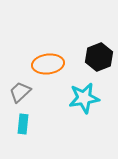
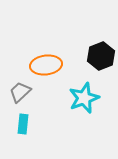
black hexagon: moved 2 px right, 1 px up
orange ellipse: moved 2 px left, 1 px down
cyan star: rotated 12 degrees counterclockwise
